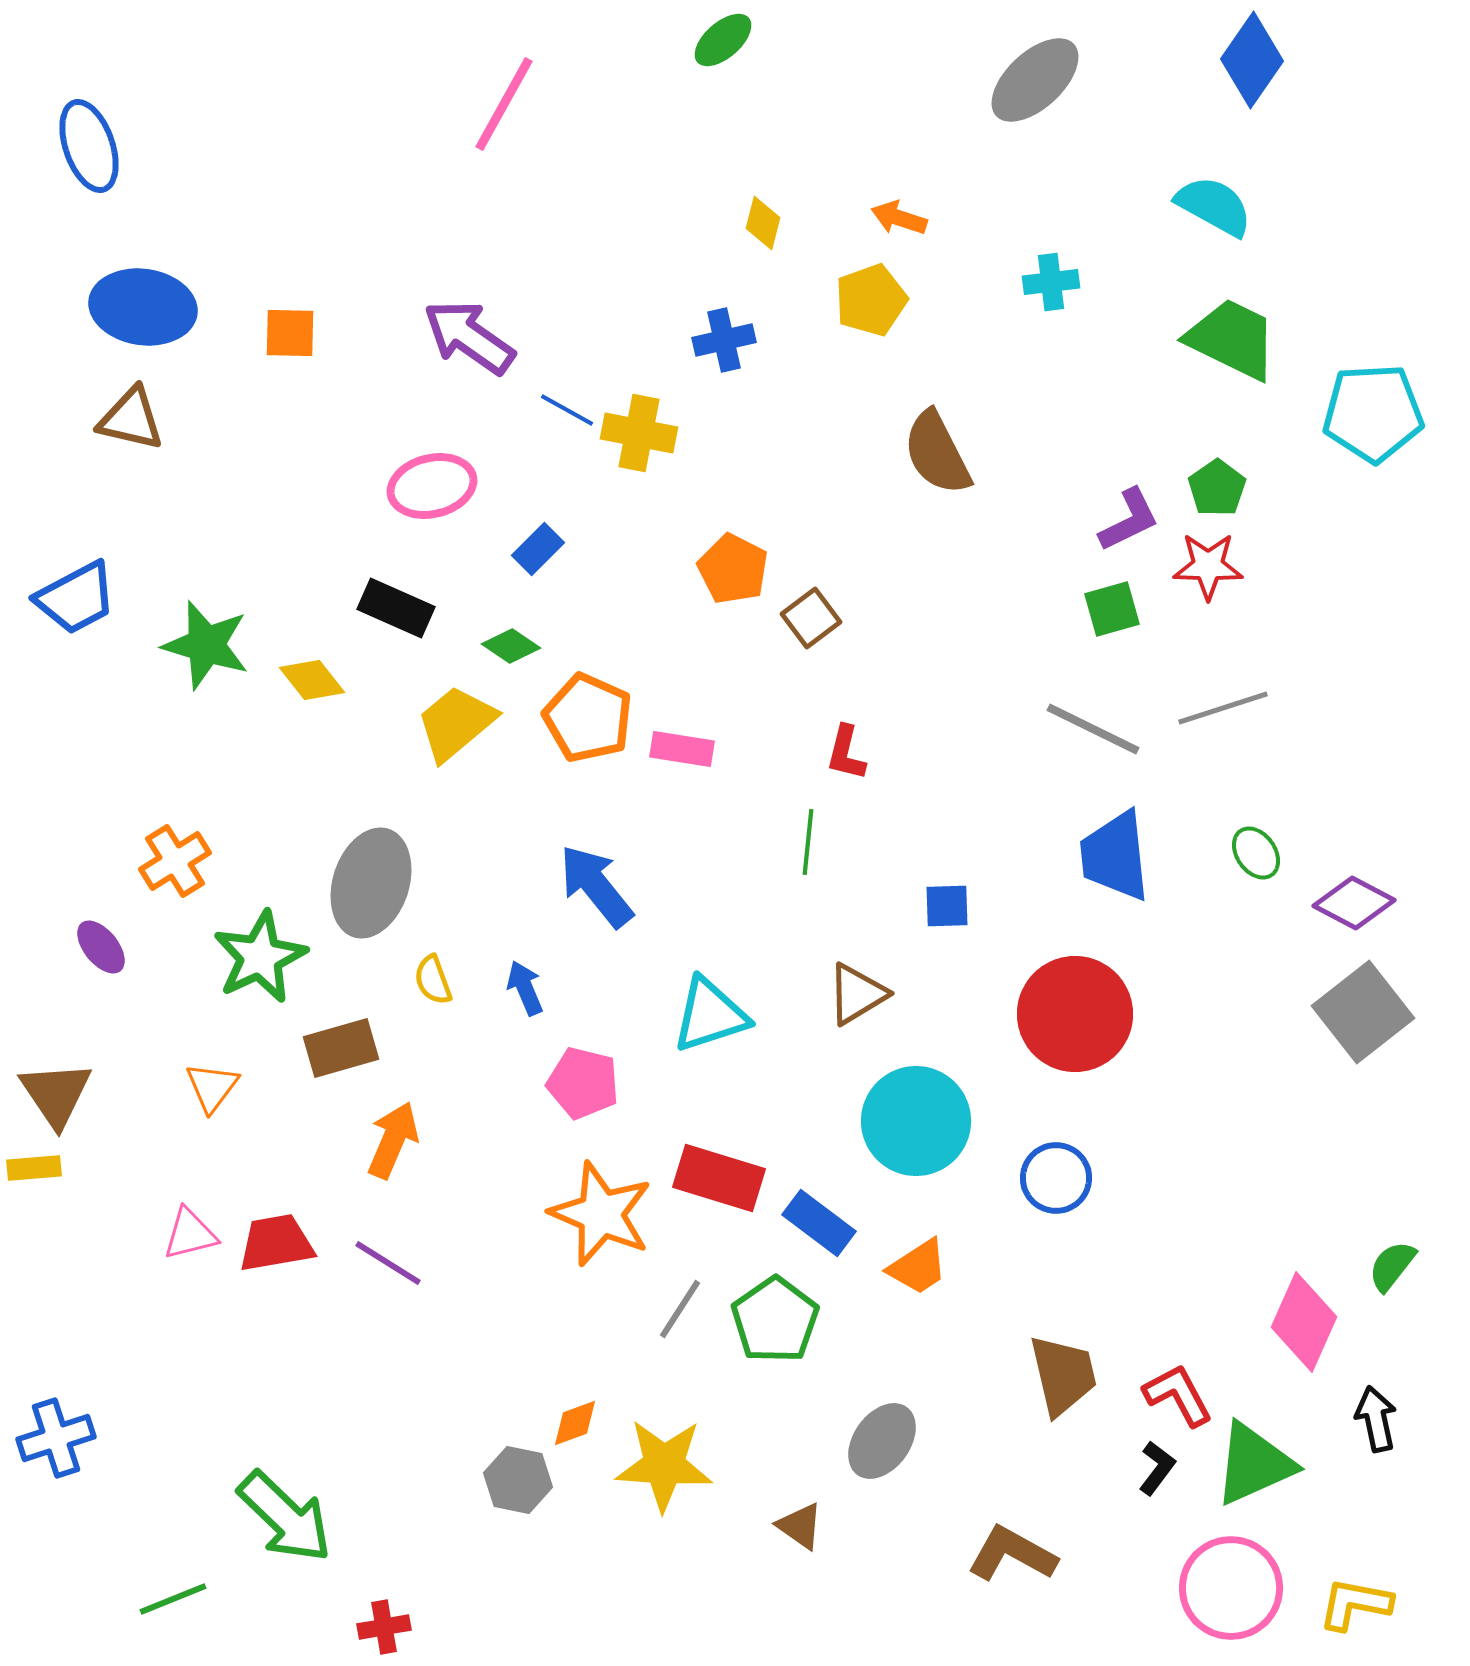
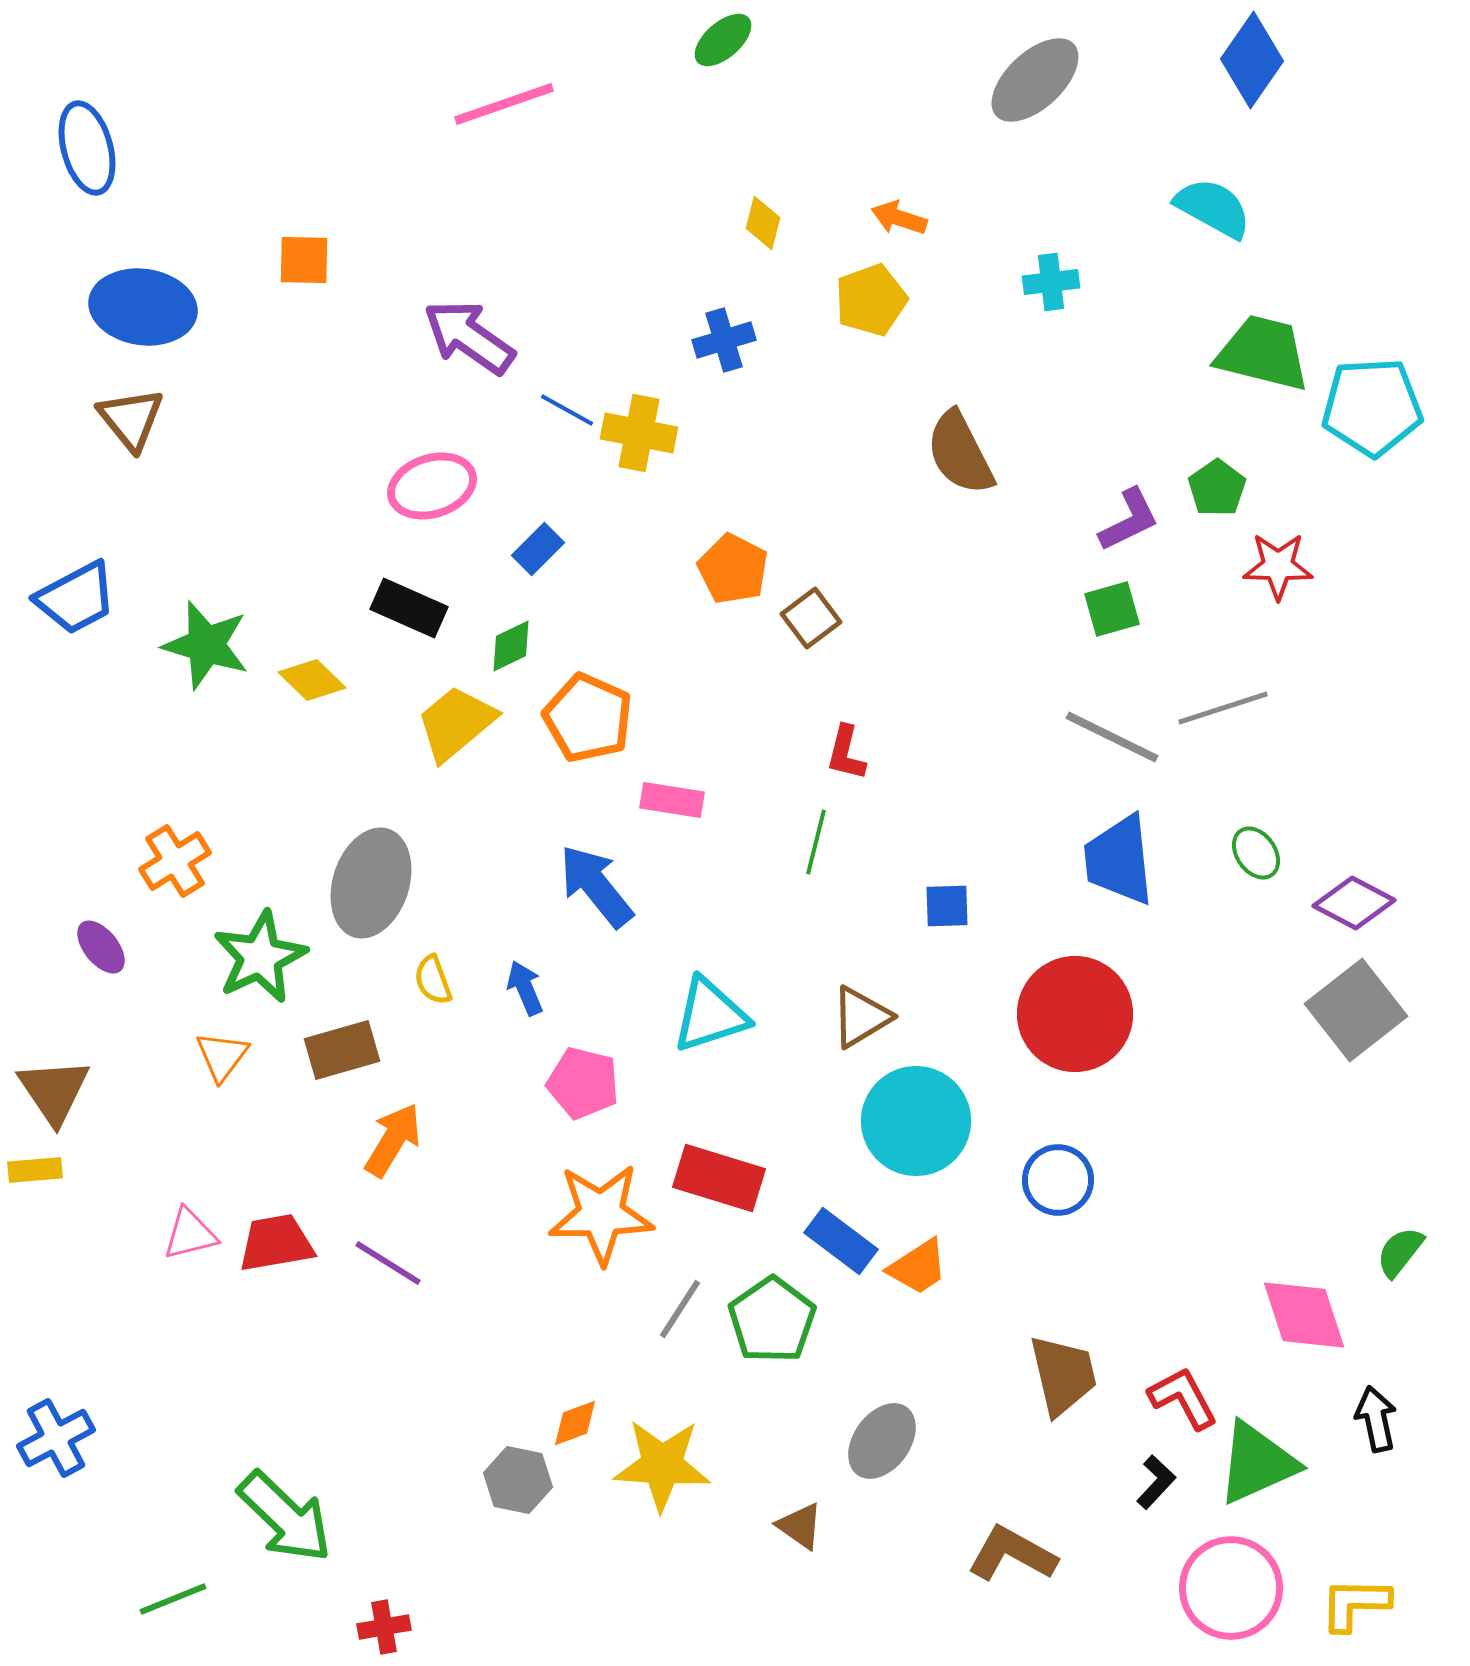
pink line at (504, 104): rotated 42 degrees clockwise
blue ellipse at (89, 146): moved 2 px left, 2 px down; rotated 4 degrees clockwise
cyan semicircle at (1214, 206): moved 1 px left, 2 px down
orange square at (290, 333): moved 14 px right, 73 px up
green trapezoid at (1232, 339): moved 31 px right, 14 px down; rotated 12 degrees counterclockwise
blue cross at (724, 340): rotated 4 degrees counterclockwise
cyan pentagon at (1373, 413): moved 1 px left, 6 px up
brown triangle at (131, 419): rotated 38 degrees clockwise
brown semicircle at (937, 453): moved 23 px right
pink ellipse at (432, 486): rotated 4 degrees counterclockwise
red star at (1208, 566): moved 70 px right
black rectangle at (396, 608): moved 13 px right
green diamond at (511, 646): rotated 60 degrees counterclockwise
yellow diamond at (312, 680): rotated 8 degrees counterclockwise
gray line at (1093, 729): moved 19 px right, 8 px down
pink rectangle at (682, 749): moved 10 px left, 51 px down
green line at (808, 842): moved 8 px right; rotated 8 degrees clockwise
blue trapezoid at (1115, 856): moved 4 px right, 4 px down
brown triangle at (857, 994): moved 4 px right, 23 px down
gray square at (1363, 1012): moved 7 px left, 2 px up
brown rectangle at (341, 1048): moved 1 px right, 2 px down
orange triangle at (212, 1087): moved 10 px right, 31 px up
brown triangle at (56, 1094): moved 2 px left, 3 px up
orange arrow at (393, 1140): rotated 8 degrees clockwise
yellow rectangle at (34, 1168): moved 1 px right, 2 px down
blue circle at (1056, 1178): moved 2 px right, 2 px down
orange star at (601, 1214): rotated 24 degrees counterclockwise
blue rectangle at (819, 1223): moved 22 px right, 18 px down
green semicircle at (1392, 1266): moved 8 px right, 14 px up
green pentagon at (775, 1320): moved 3 px left
pink diamond at (1304, 1322): moved 7 px up; rotated 42 degrees counterclockwise
red L-shape at (1178, 1395): moved 5 px right, 3 px down
blue cross at (56, 1438): rotated 10 degrees counterclockwise
green triangle at (1254, 1464): moved 3 px right, 1 px up
yellow star at (664, 1465): moved 2 px left
black L-shape at (1157, 1468): moved 1 px left, 14 px down; rotated 6 degrees clockwise
yellow L-shape at (1355, 1604): rotated 10 degrees counterclockwise
